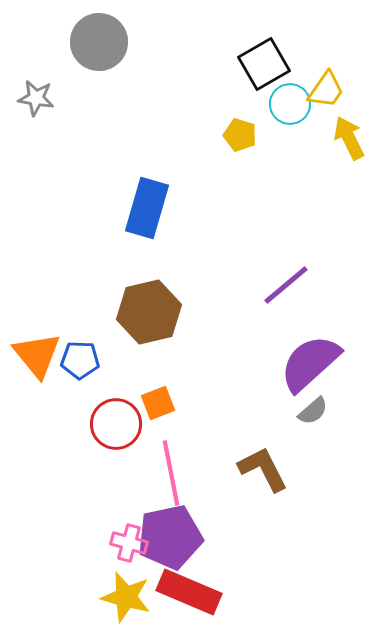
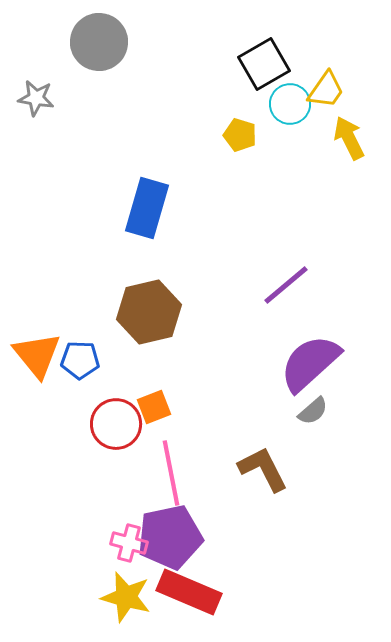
orange square: moved 4 px left, 4 px down
